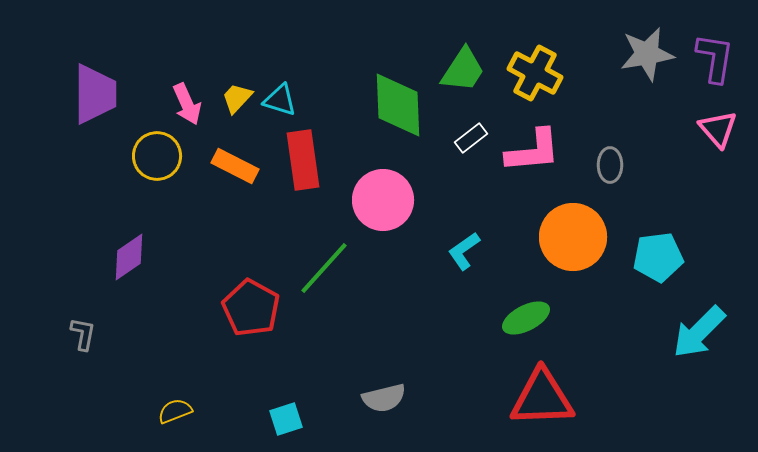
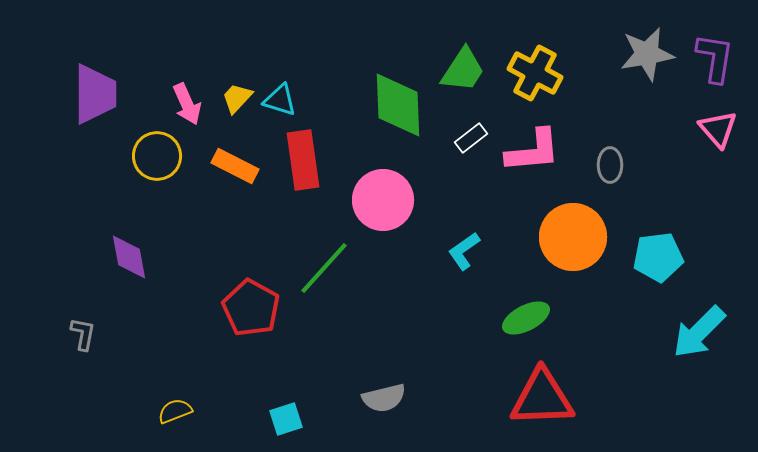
purple diamond: rotated 66 degrees counterclockwise
